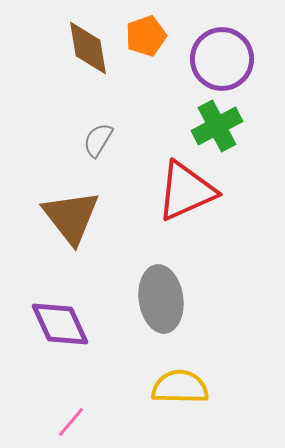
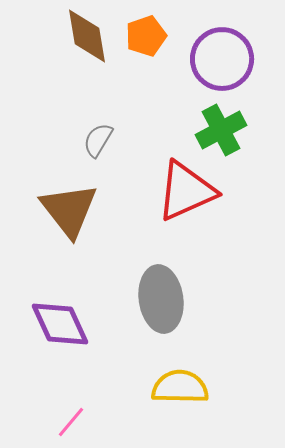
brown diamond: moved 1 px left, 12 px up
green cross: moved 4 px right, 4 px down
brown triangle: moved 2 px left, 7 px up
